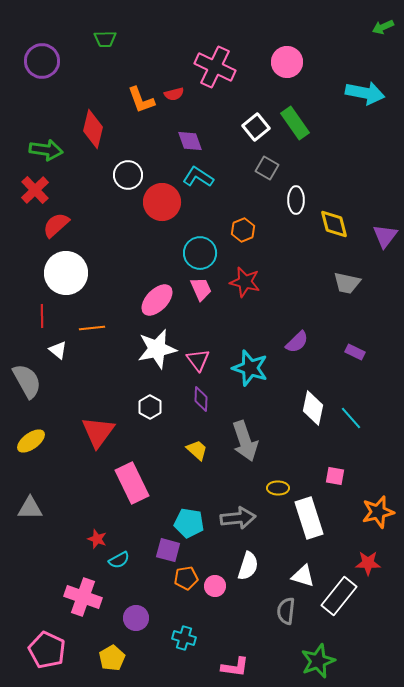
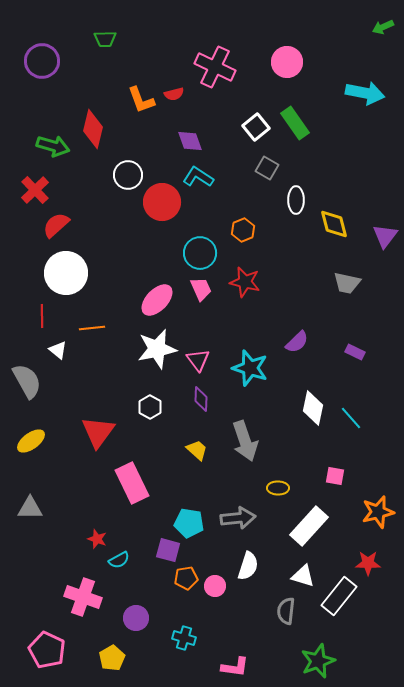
green arrow at (46, 150): moved 7 px right, 4 px up; rotated 8 degrees clockwise
white rectangle at (309, 518): moved 8 px down; rotated 60 degrees clockwise
